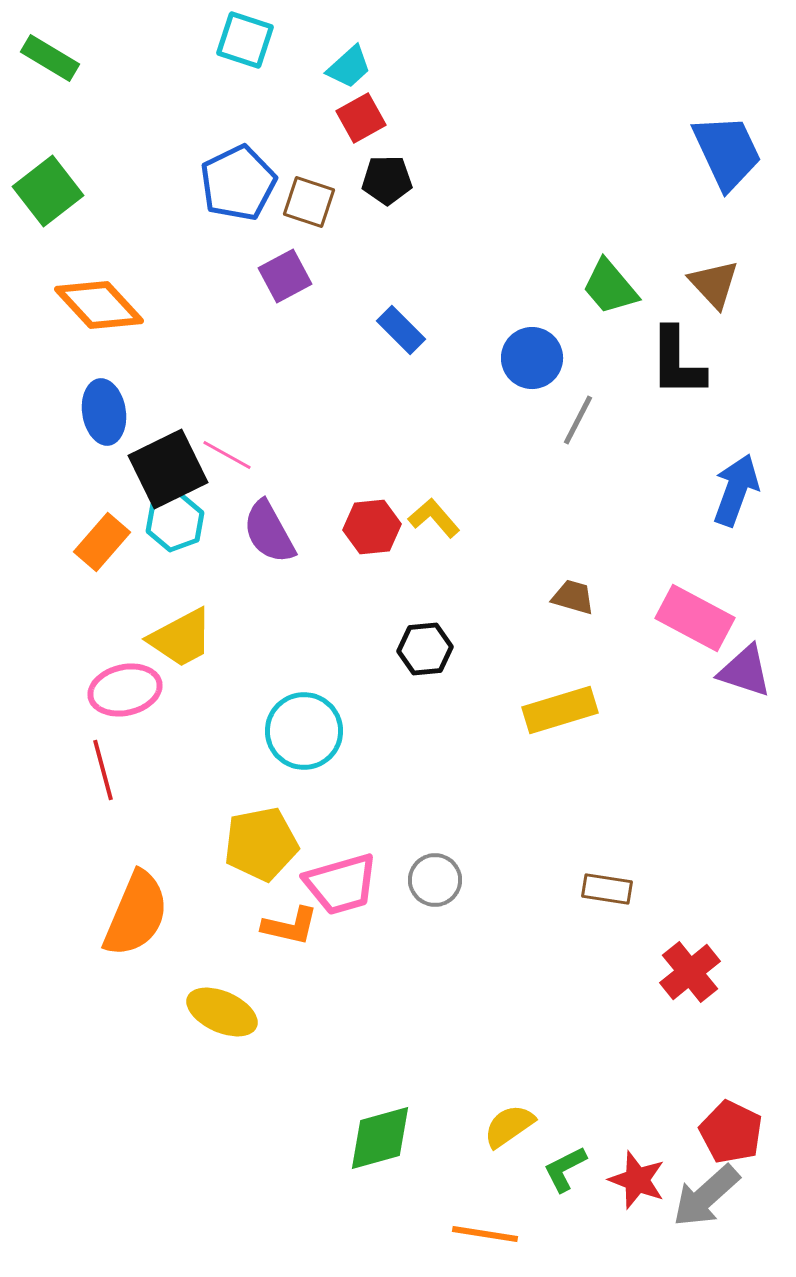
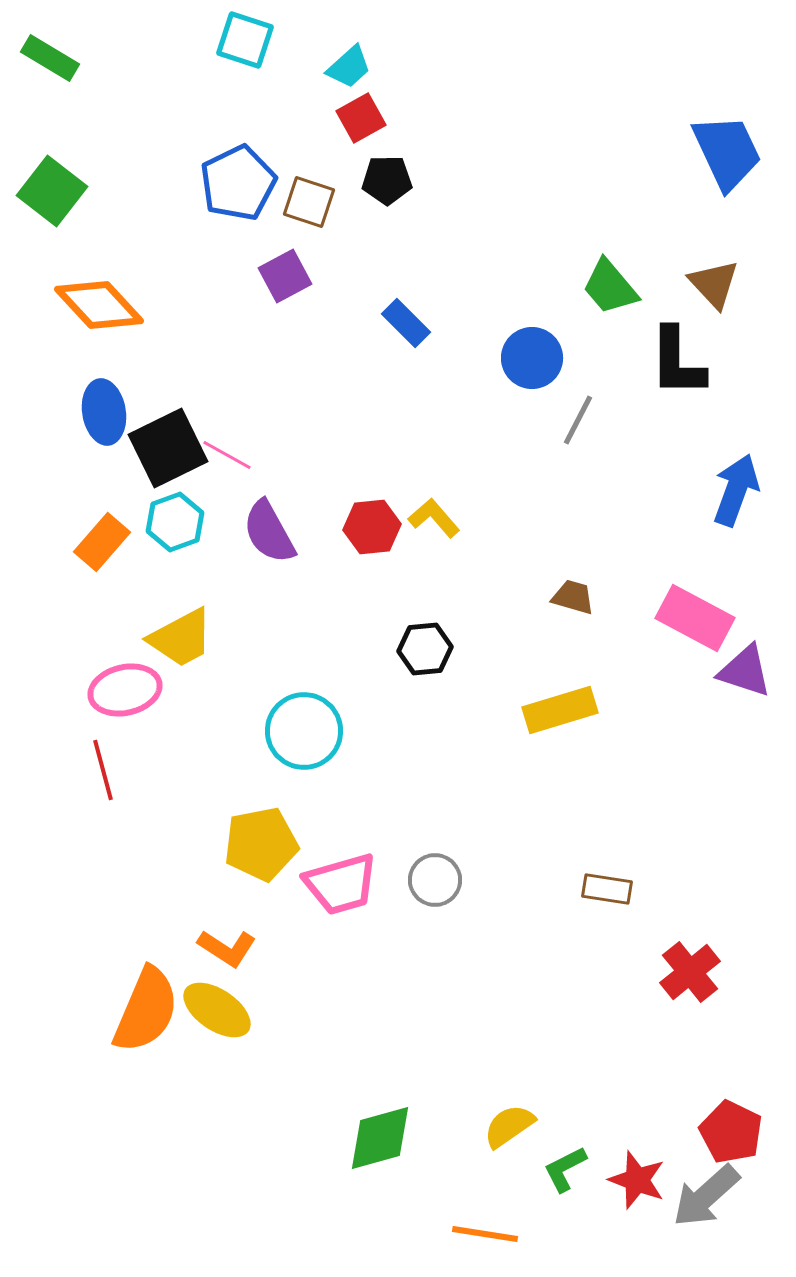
green square at (48, 191): moved 4 px right; rotated 14 degrees counterclockwise
blue rectangle at (401, 330): moved 5 px right, 7 px up
black square at (168, 469): moved 21 px up
orange semicircle at (136, 914): moved 10 px right, 96 px down
orange L-shape at (290, 926): moved 63 px left, 22 px down; rotated 20 degrees clockwise
yellow ellipse at (222, 1012): moved 5 px left, 2 px up; rotated 10 degrees clockwise
